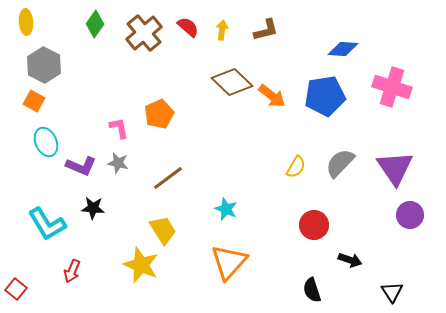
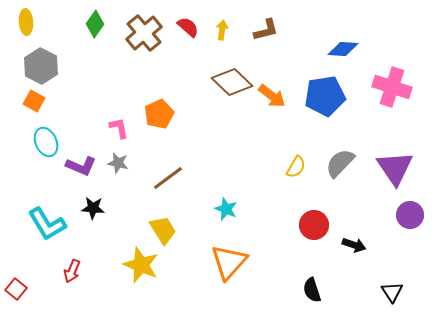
gray hexagon: moved 3 px left, 1 px down
black arrow: moved 4 px right, 15 px up
